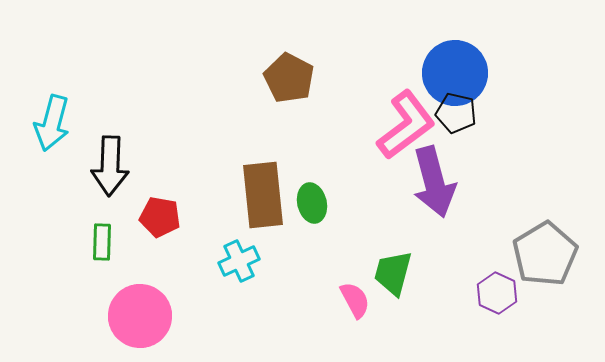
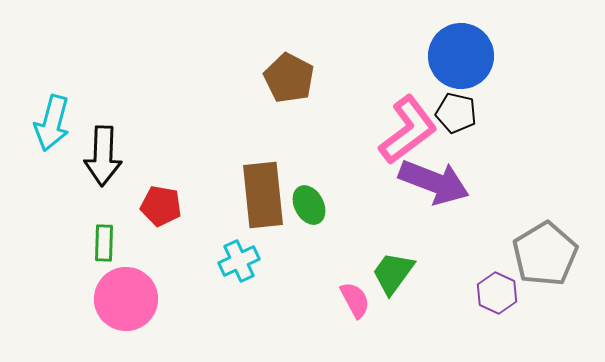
blue circle: moved 6 px right, 17 px up
pink L-shape: moved 2 px right, 5 px down
black arrow: moved 7 px left, 10 px up
purple arrow: rotated 54 degrees counterclockwise
green ellipse: moved 3 px left, 2 px down; rotated 15 degrees counterclockwise
red pentagon: moved 1 px right, 11 px up
green rectangle: moved 2 px right, 1 px down
green trapezoid: rotated 21 degrees clockwise
pink circle: moved 14 px left, 17 px up
